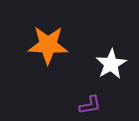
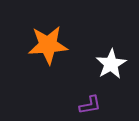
orange star: rotated 6 degrees counterclockwise
